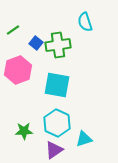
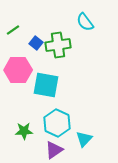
cyan semicircle: rotated 18 degrees counterclockwise
pink hexagon: rotated 20 degrees clockwise
cyan square: moved 11 px left
cyan triangle: rotated 30 degrees counterclockwise
